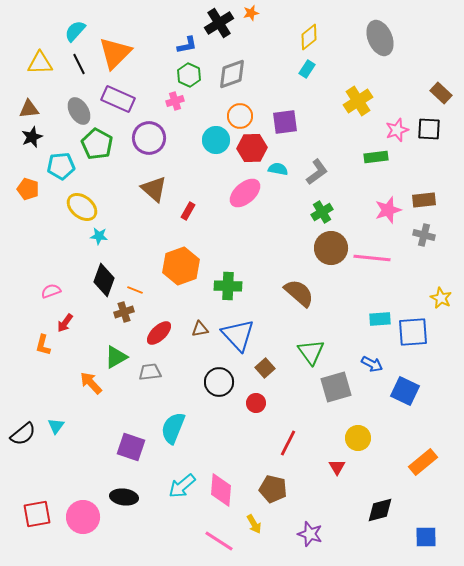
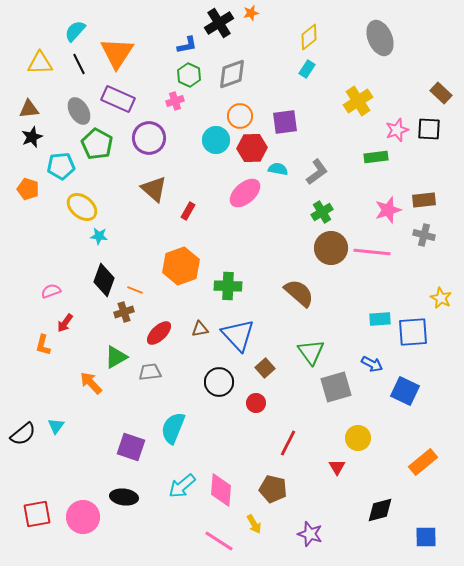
orange triangle at (115, 53): moved 2 px right; rotated 12 degrees counterclockwise
pink line at (372, 258): moved 6 px up
